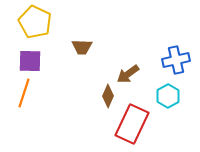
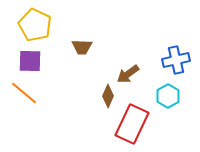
yellow pentagon: moved 3 px down
orange line: rotated 68 degrees counterclockwise
